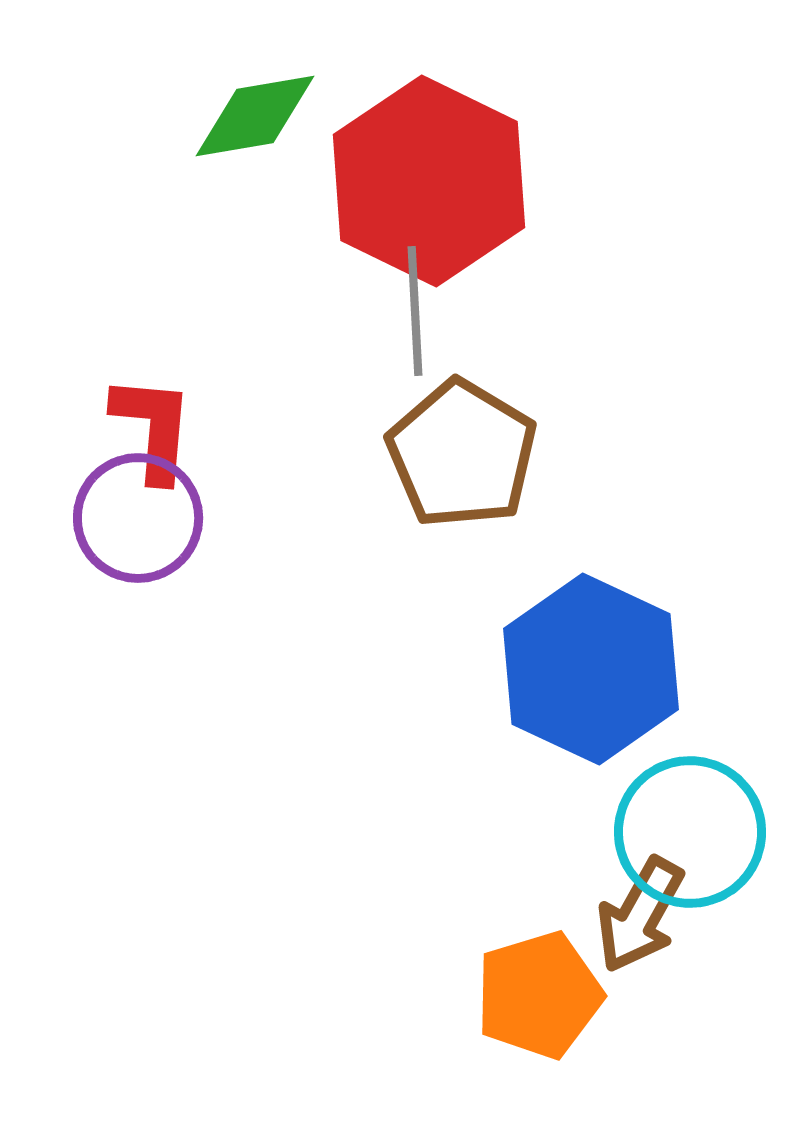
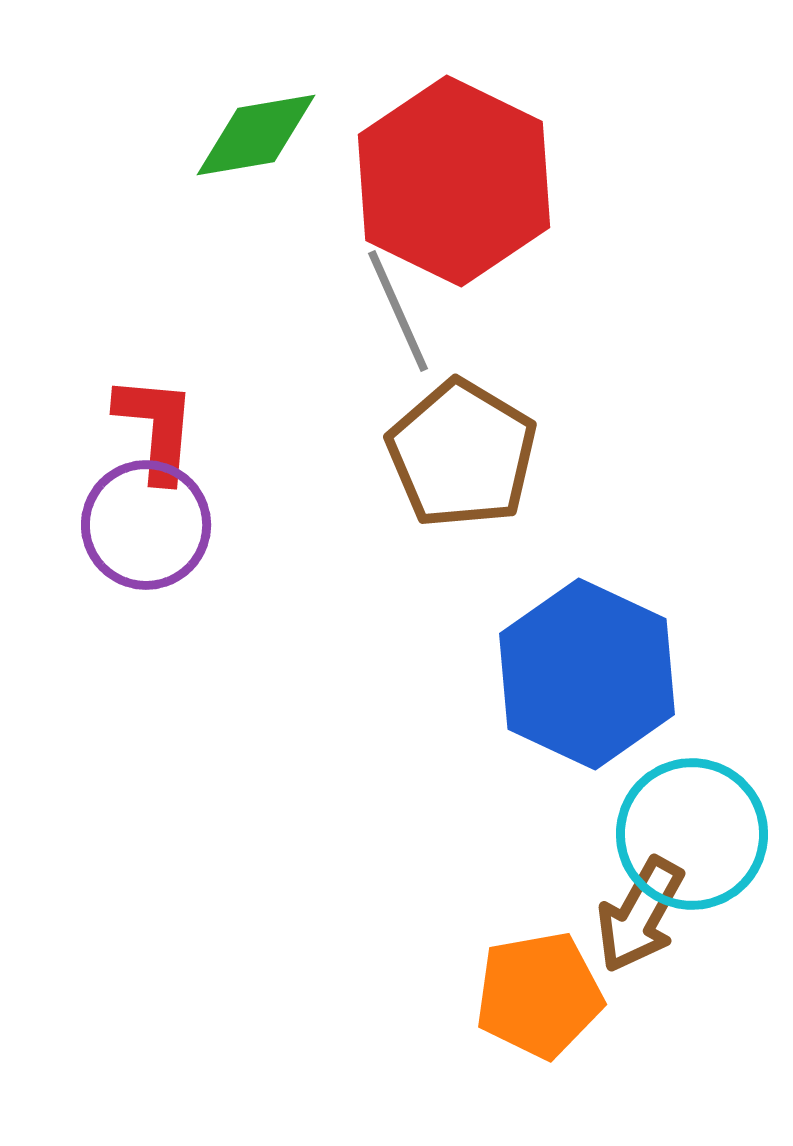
green diamond: moved 1 px right, 19 px down
red hexagon: moved 25 px right
gray line: moved 17 px left; rotated 21 degrees counterclockwise
red L-shape: moved 3 px right
purple circle: moved 8 px right, 7 px down
blue hexagon: moved 4 px left, 5 px down
cyan circle: moved 2 px right, 2 px down
orange pentagon: rotated 7 degrees clockwise
